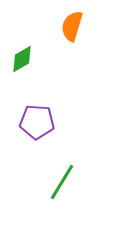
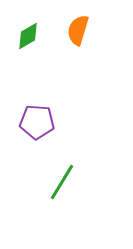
orange semicircle: moved 6 px right, 4 px down
green diamond: moved 6 px right, 23 px up
